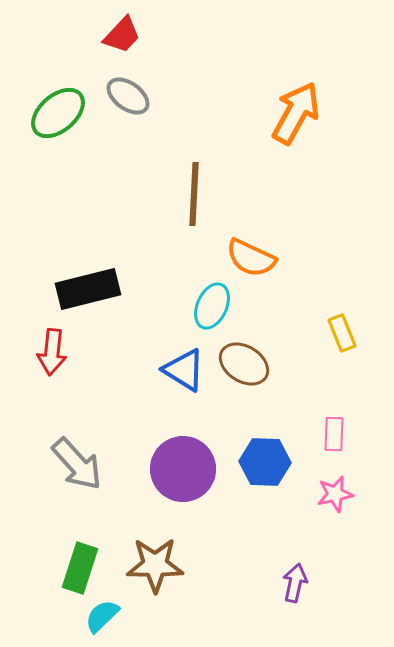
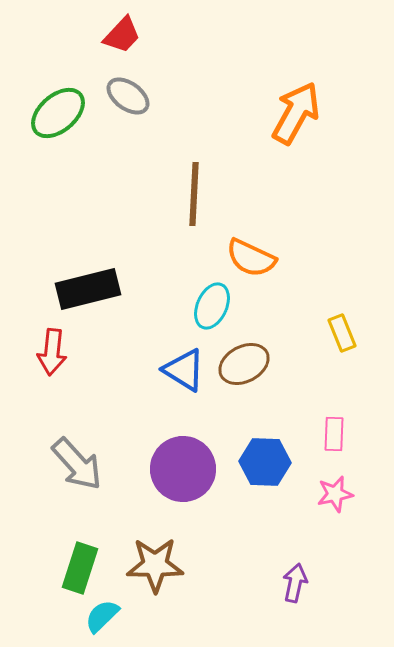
brown ellipse: rotated 60 degrees counterclockwise
